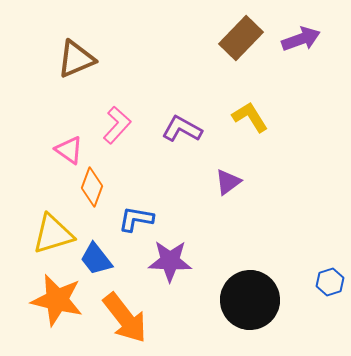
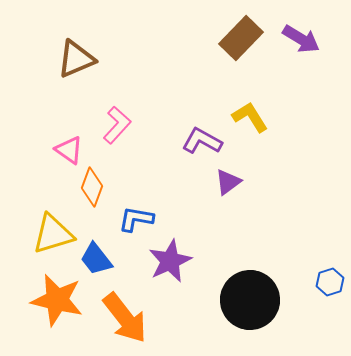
purple arrow: rotated 51 degrees clockwise
purple L-shape: moved 20 px right, 12 px down
purple star: rotated 27 degrees counterclockwise
